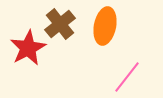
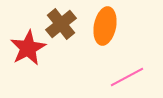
brown cross: moved 1 px right
pink line: rotated 24 degrees clockwise
